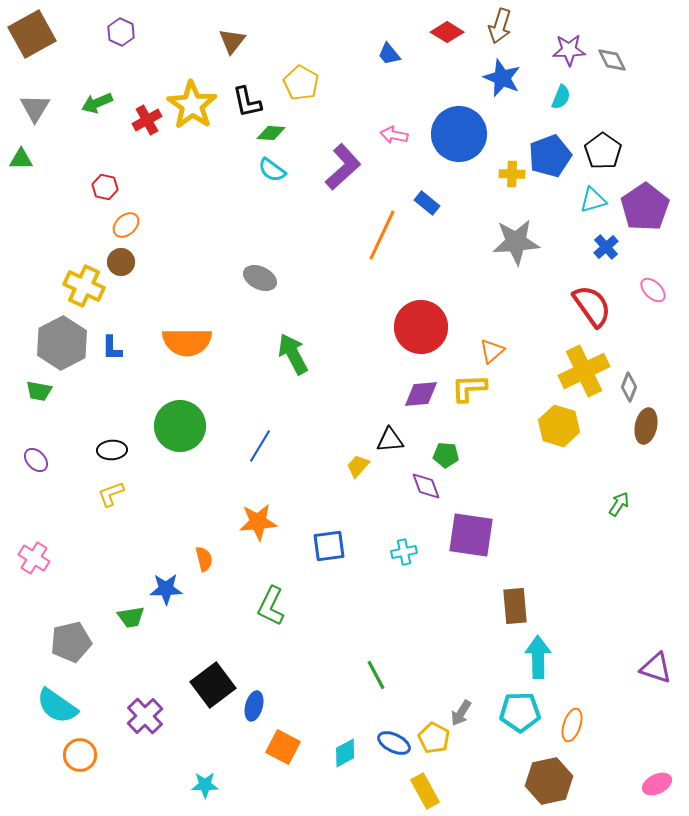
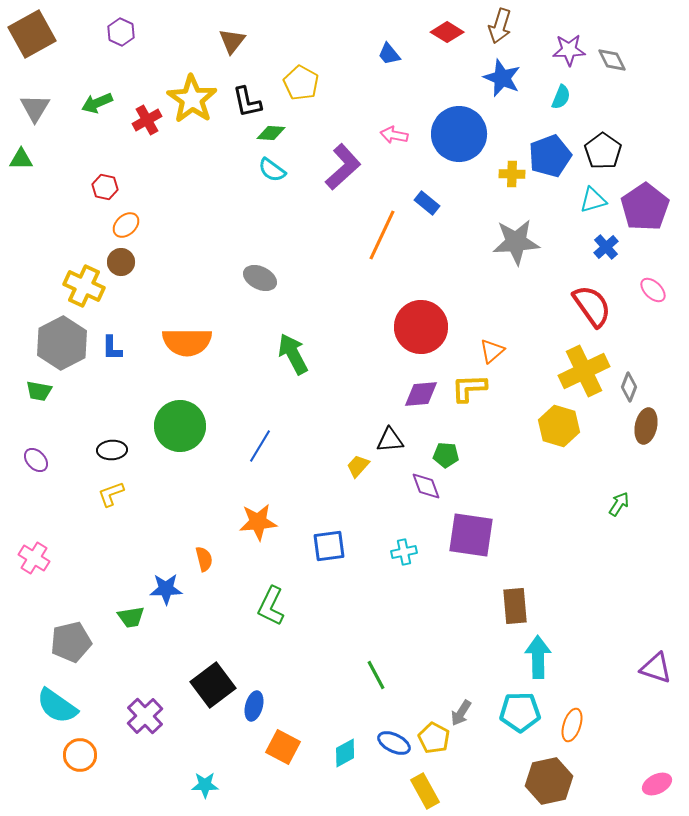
yellow star at (192, 105): moved 6 px up
